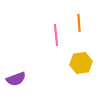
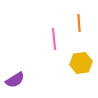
pink line: moved 2 px left, 4 px down
purple semicircle: moved 1 px left, 1 px down; rotated 12 degrees counterclockwise
